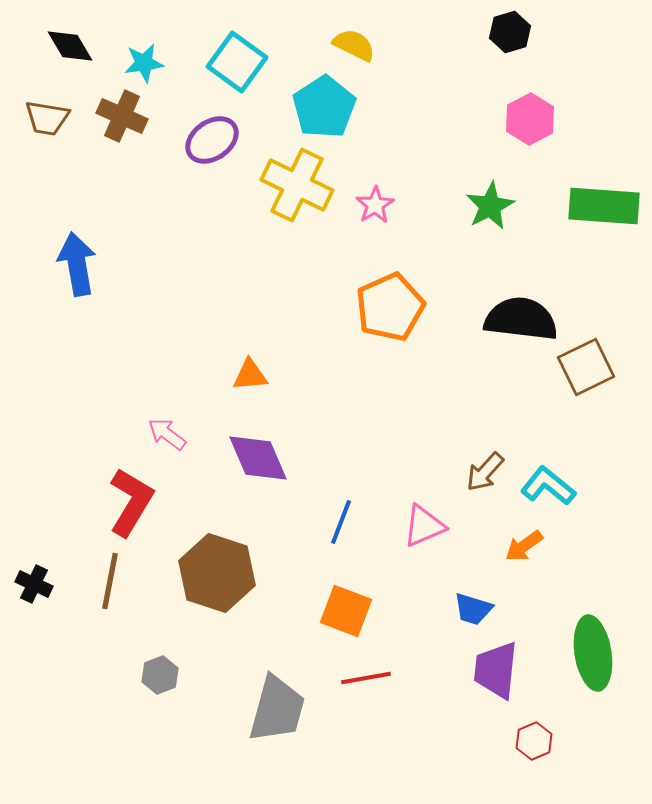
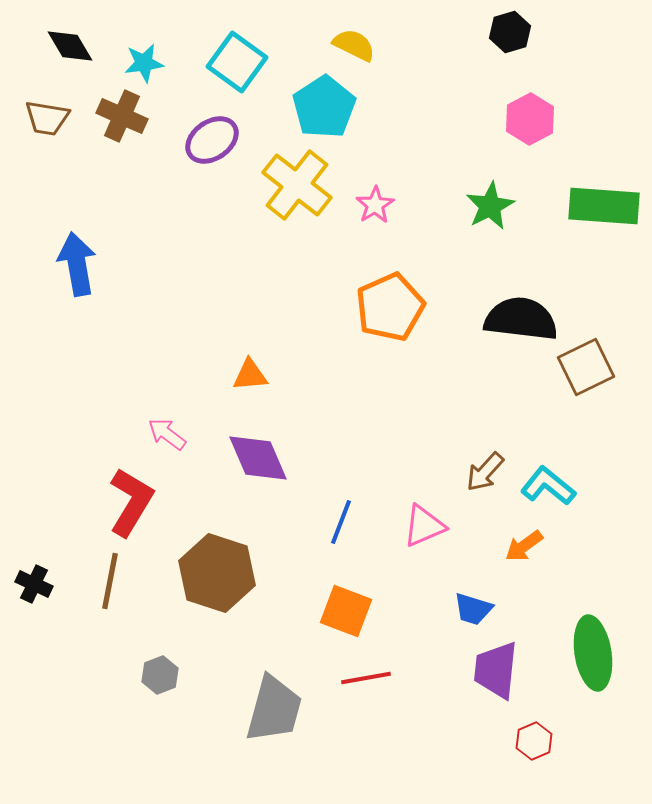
yellow cross: rotated 12 degrees clockwise
gray trapezoid: moved 3 px left
